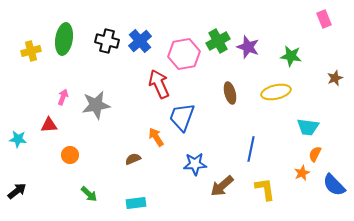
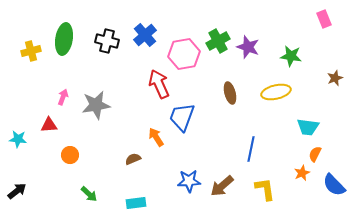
blue cross: moved 5 px right, 6 px up
blue star: moved 6 px left, 17 px down
